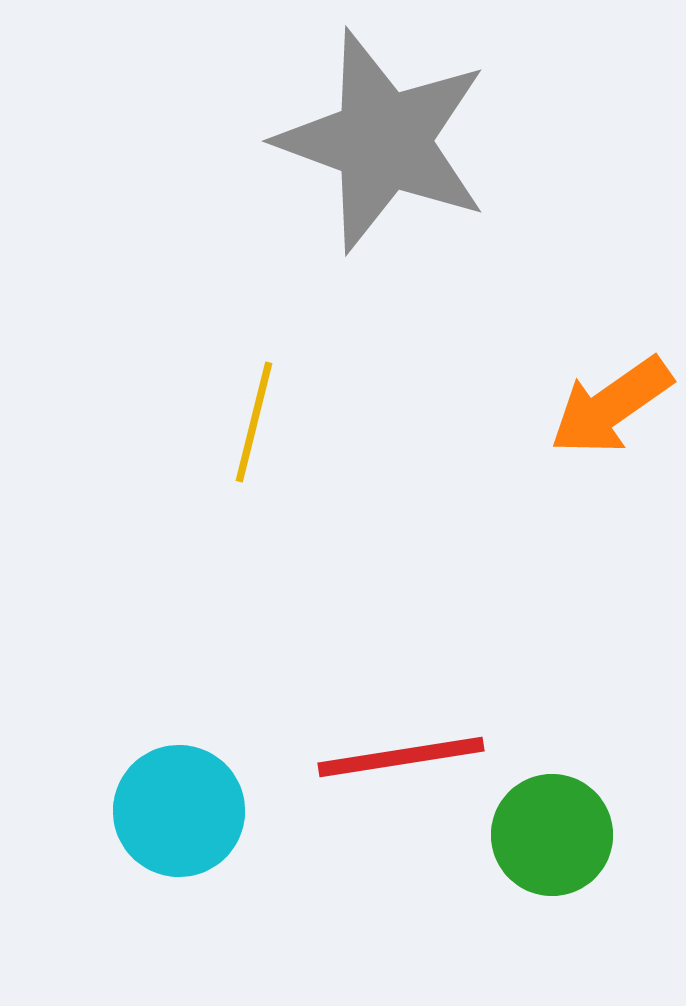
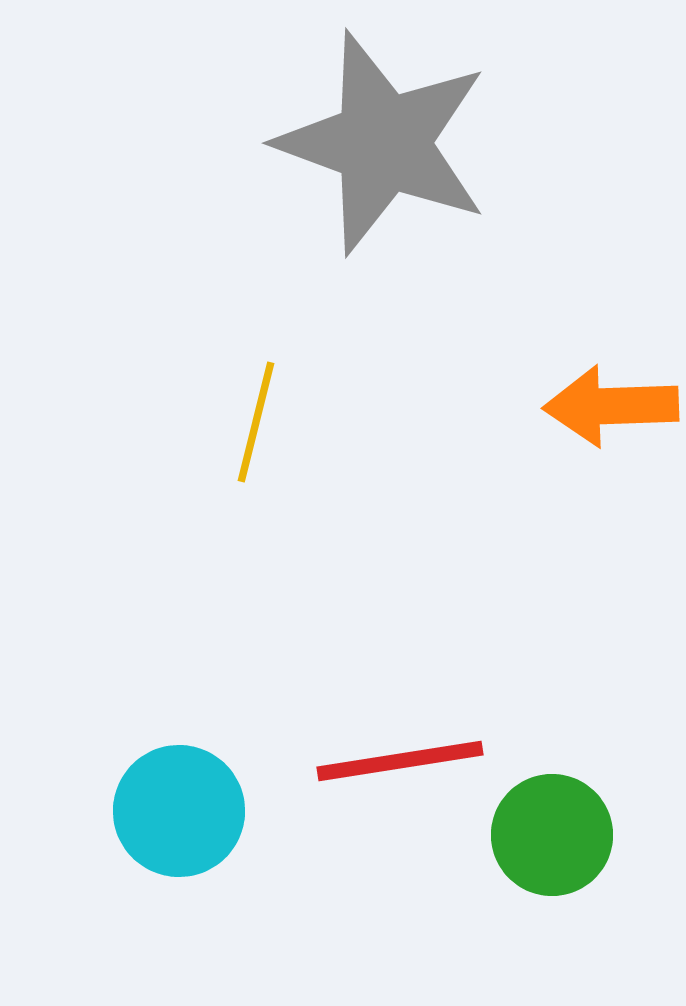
gray star: moved 2 px down
orange arrow: rotated 33 degrees clockwise
yellow line: moved 2 px right
red line: moved 1 px left, 4 px down
